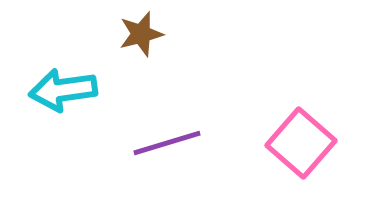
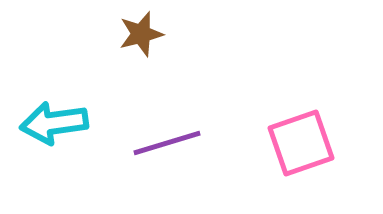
cyan arrow: moved 9 px left, 33 px down
pink square: rotated 30 degrees clockwise
